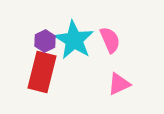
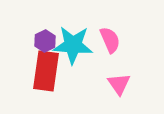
cyan star: moved 1 px left, 5 px down; rotated 27 degrees counterclockwise
red rectangle: moved 4 px right, 1 px up; rotated 6 degrees counterclockwise
pink triangle: rotated 40 degrees counterclockwise
